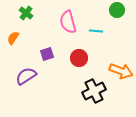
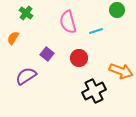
cyan line: rotated 24 degrees counterclockwise
purple square: rotated 32 degrees counterclockwise
